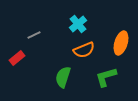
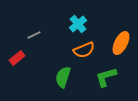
orange ellipse: rotated 10 degrees clockwise
